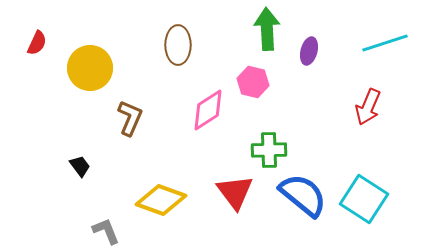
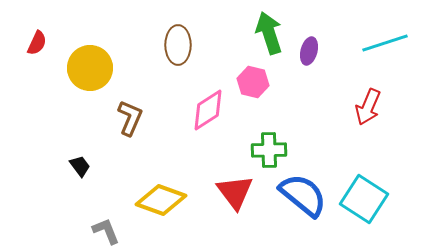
green arrow: moved 2 px right, 4 px down; rotated 15 degrees counterclockwise
